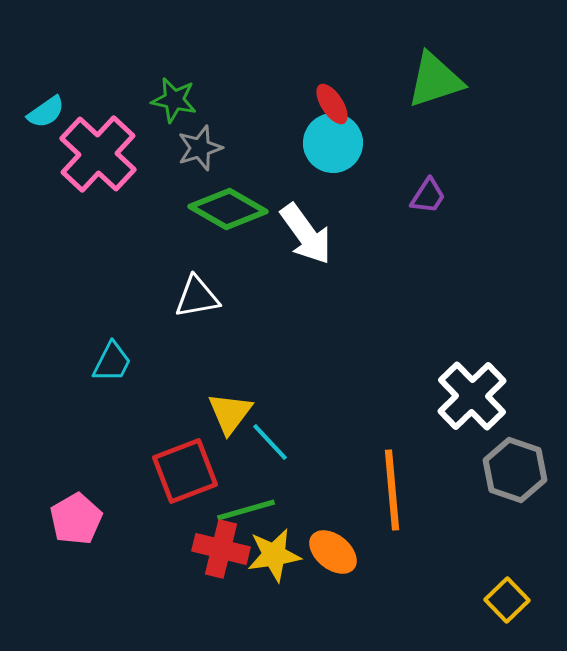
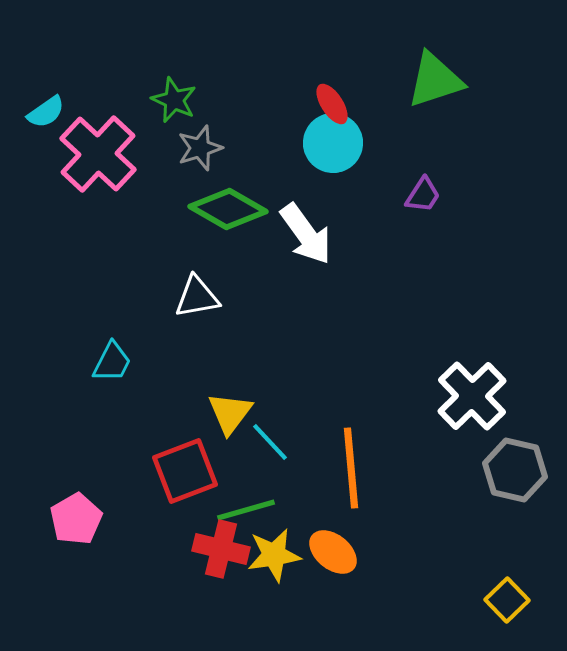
green star: rotated 12 degrees clockwise
purple trapezoid: moved 5 px left, 1 px up
gray hexagon: rotated 6 degrees counterclockwise
orange line: moved 41 px left, 22 px up
